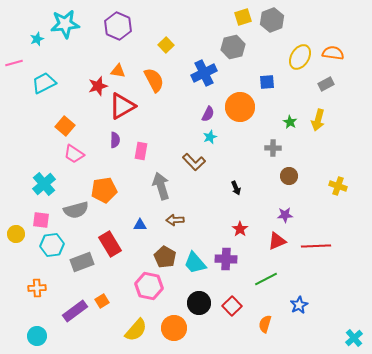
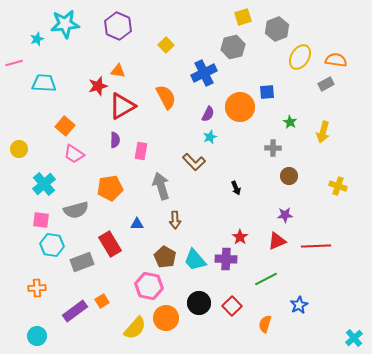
gray hexagon at (272, 20): moved 5 px right, 9 px down
orange semicircle at (333, 53): moved 3 px right, 7 px down
orange semicircle at (154, 80): moved 12 px right, 17 px down
blue square at (267, 82): moved 10 px down
cyan trapezoid at (44, 83): rotated 30 degrees clockwise
yellow arrow at (318, 120): moved 5 px right, 12 px down
orange pentagon at (104, 190): moved 6 px right, 2 px up
brown arrow at (175, 220): rotated 90 degrees counterclockwise
blue triangle at (140, 225): moved 3 px left, 1 px up
red star at (240, 229): moved 8 px down
yellow circle at (16, 234): moved 3 px right, 85 px up
cyan hexagon at (52, 245): rotated 15 degrees clockwise
cyan trapezoid at (195, 263): moved 3 px up
orange circle at (174, 328): moved 8 px left, 10 px up
yellow semicircle at (136, 330): moved 1 px left, 2 px up
